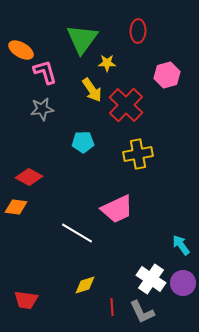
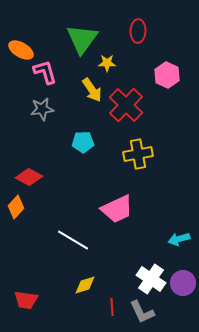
pink hexagon: rotated 20 degrees counterclockwise
orange diamond: rotated 55 degrees counterclockwise
white line: moved 4 px left, 7 px down
cyan arrow: moved 2 px left, 6 px up; rotated 70 degrees counterclockwise
